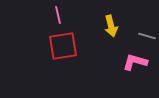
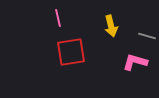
pink line: moved 3 px down
red square: moved 8 px right, 6 px down
